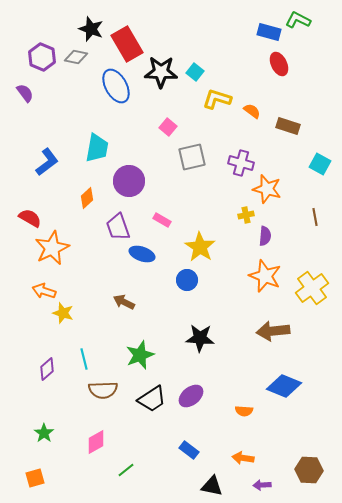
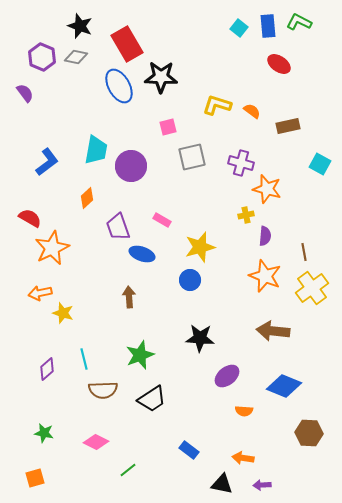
green L-shape at (298, 20): moved 1 px right, 2 px down
black star at (91, 29): moved 11 px left, 3 px up
blue rectangle at (269, 32): moved 1 px left, 6 px up; rotated 70 degrees clockwise
red ellipse at (279, 64): rotated 30 degrees counterclockwise
black star at (161, 72): moved 5 px down
cyan square at (195, 72): moved 44 px right, 44 px up
blue ellipse at (116, 86): moved 3 px right
yellow L-shape at (217, 99): moved 6 px down
brown rectangle at (288, 126): rotated 30 degrees counterclockwise
pink square at (168, 127): rotated 36 degrees clockwise
cyan trapezoid at (97, 148): moved 1 px left, 2 px down
purple circle at (129, 181): moved 2 px right, 15 px up
brown line at (315, 217): moved 11 px left, 35 px down
yellow star at (200, 247): rotated 24 degrees clockwise
blue circle at (187, 280): moved 3 px right
orange arrow at (44, 291): moved 4 px left, 2 px down; rotated 30 degrees counterclockwise
brown arrow at (124, 302): moved 5 px right, 5 px up; rotated 60 degrees clockwise
brown arrow at (273, 331): rotated 12 degrees clockwise
purple ellipse at (191, 396): moved 36 px right, 20 px up
green star at (44, 433): rotated 24 degrees counterclockwise
pink diamond at (96, 442): rotated 55 degrees clockwise
green line at (126, 470): moved 2 px right
brown hexagon at (309, 470): moved 37 px up
black triangle at (212, 486): moved 10 px right, 2 px up
